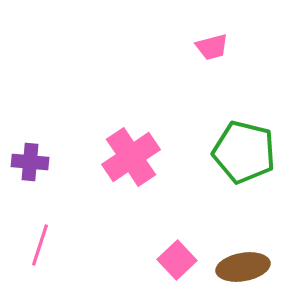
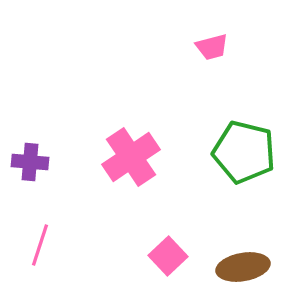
pink square: moved 9 px left, 4 px up
